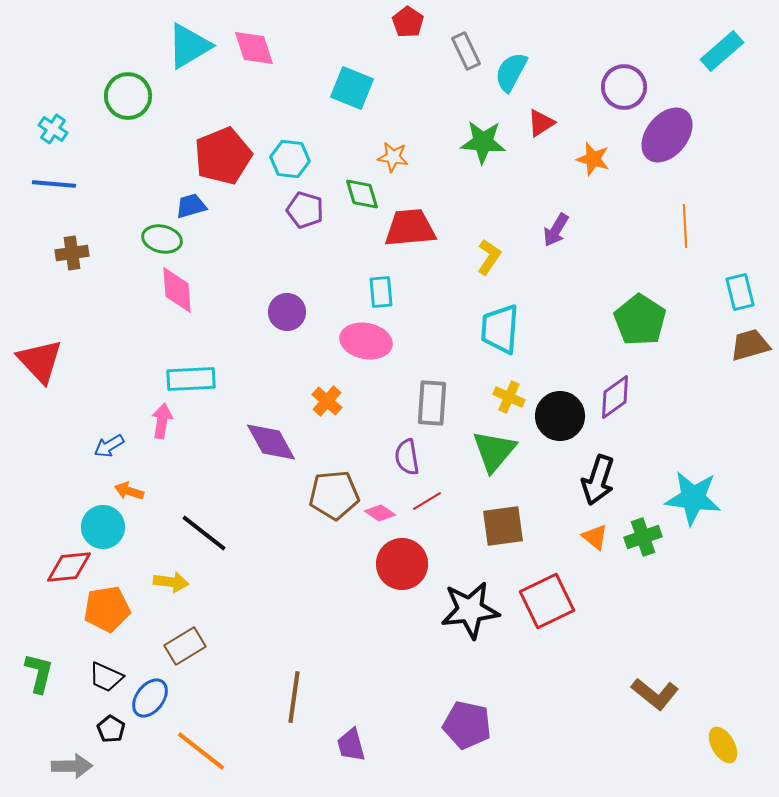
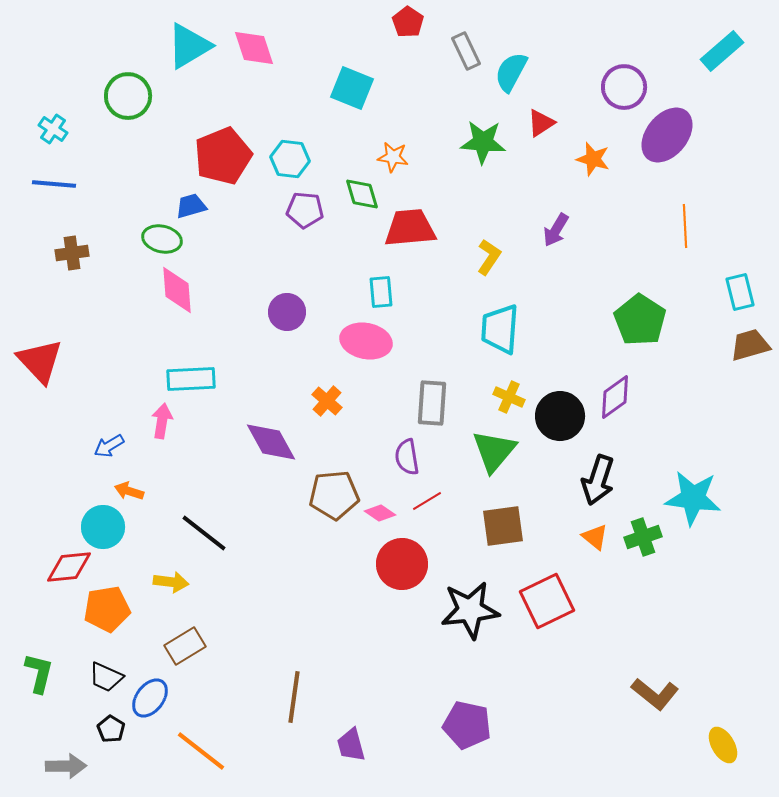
purple pentagon at (305, 210): rotated 12 degrees counterclockwise
gray arrow at (72, 766): moved 6 px left
